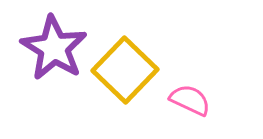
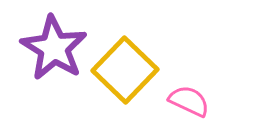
pink semicircle: moved 1 px left, 1 px down
